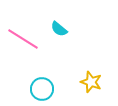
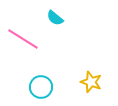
cyan semicircle: moved 4 px left, 11 px up
cyan circle: moved 1 px left, 2 px up
